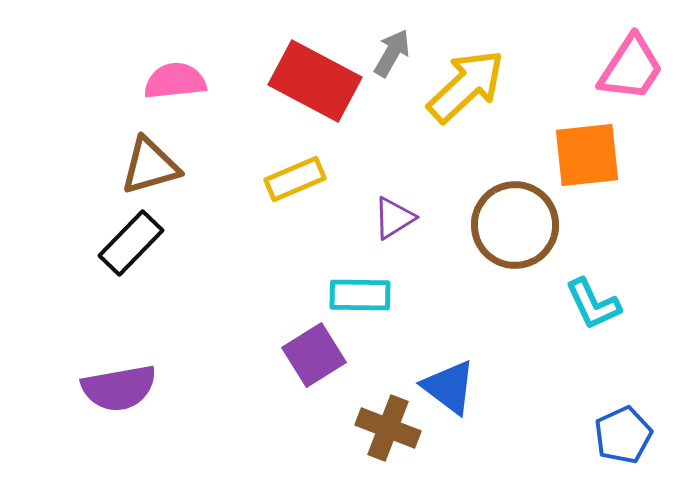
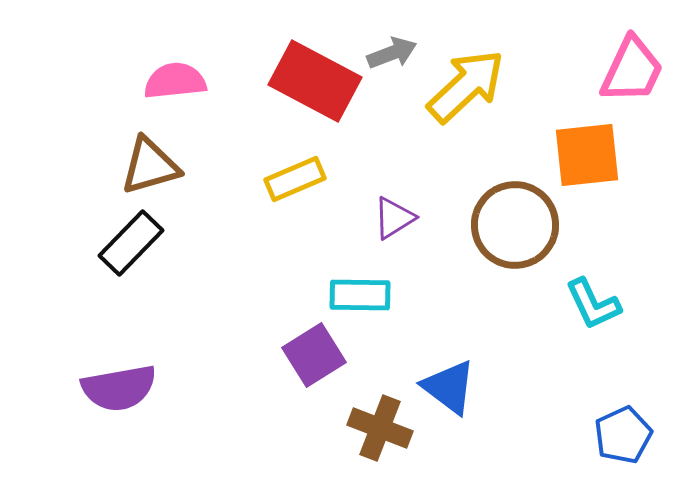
gray arrow: rotated 39 degrees clockwise
pink trapezoid: moved 1 px right, 2 px down; rotated 8 degrees counterclockwise
brown cross: moved 8 px left
